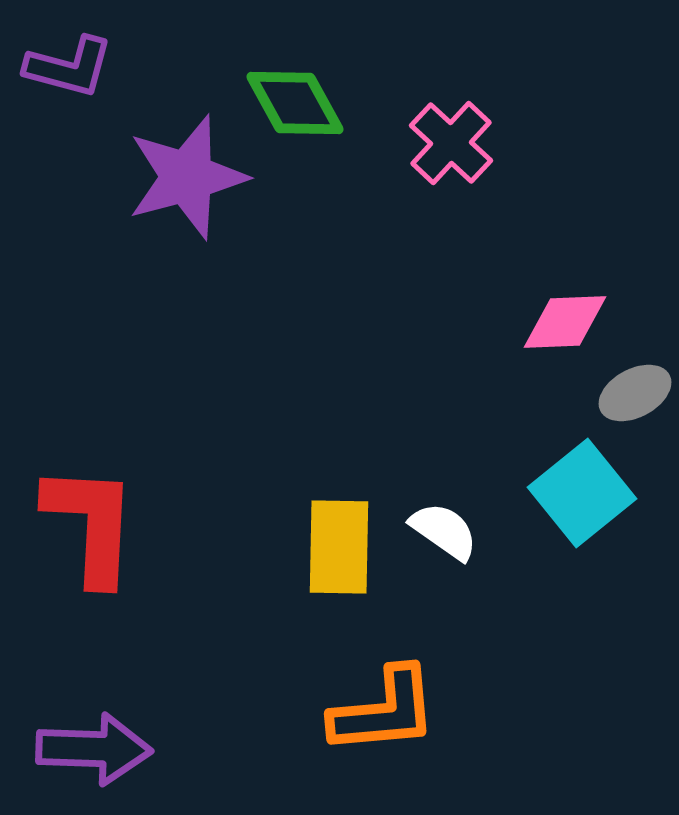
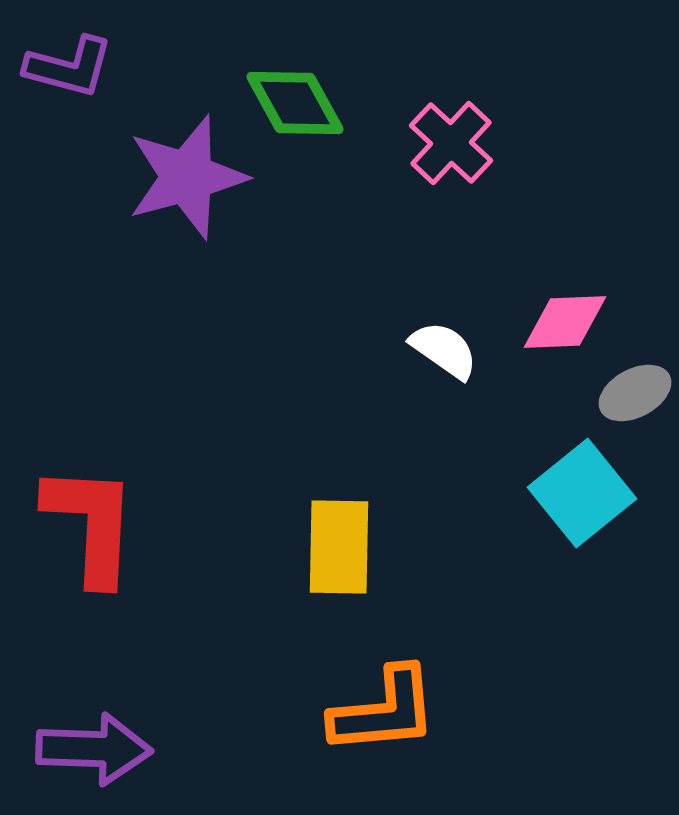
white semicircle: moved 181 px up
